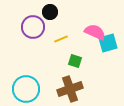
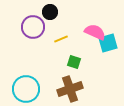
green square: moved 1 px left, 1 px down
